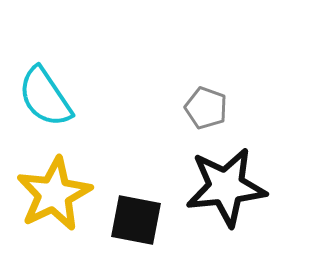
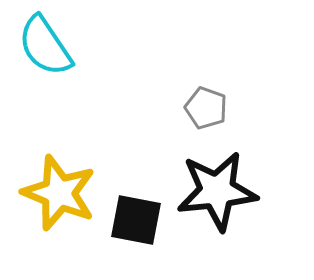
cyan semicircle: moved 51 px up
black star: moved 9 px left, 4 px down
yellow star: moved 5 px right, 1 px up; rotated 24 degrees counterclockwise
